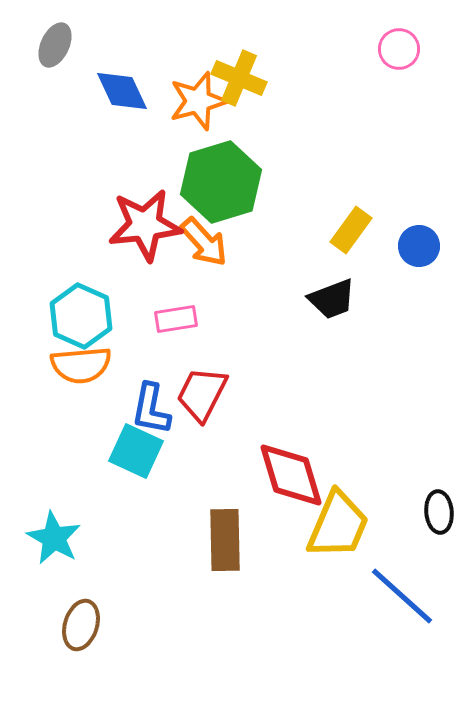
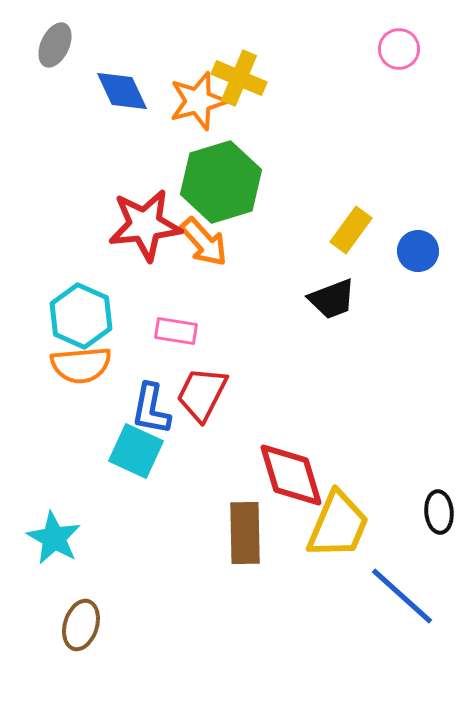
blue circle: moved 1 px left, 5 px down
pink rectangle: moved 12 px down; rotated 18 degrees clockwise
brown rectangle: moved 20 px right, 7 px up
